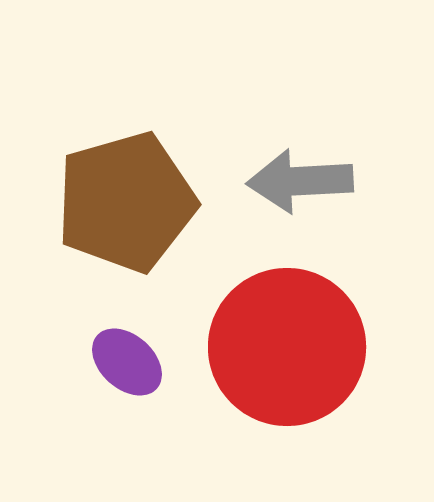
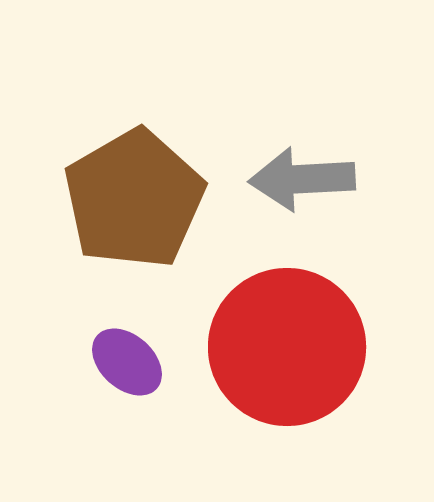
gray arrow: moved 2 px right, 2 px up
brown pentagon: moved 8 px right, 3 px up; rotated 14 degrees counterclockwise
